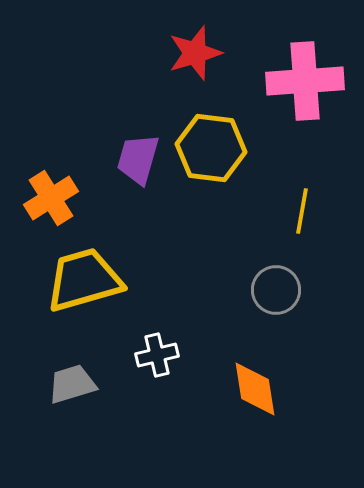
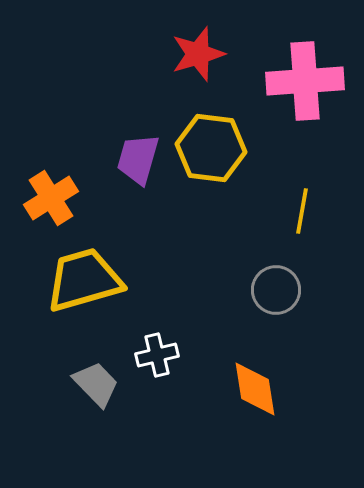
red star: moved 3 px right, 1 px down
gray trapezoid: moved 24 px right; rotated 63 degrees clockwise
